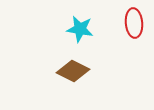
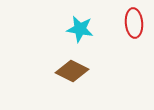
brown diamond: moved 1 px left
